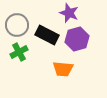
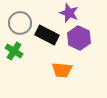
gray circle: moved 3 px right, 2 px up
purple hexagon: moved 2 px right, 1 px up; rotated 20 degrees counterclockwise
green cross: moved 5 px left, 1 px up; rotated 30 degrees counterclockwise
orange trapezoid: moved 1 px left, 1 px down
